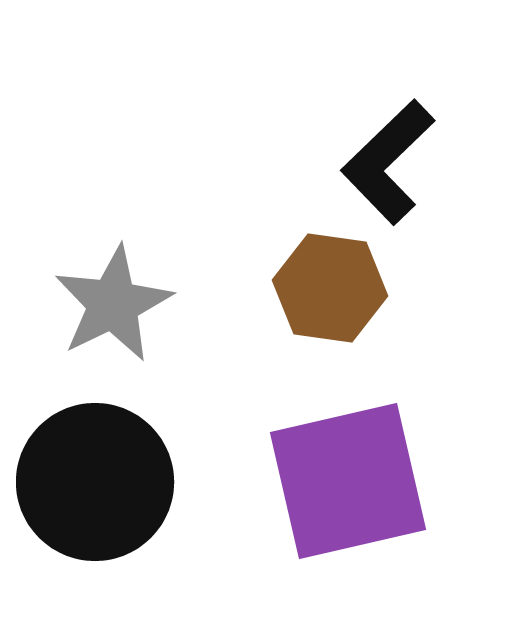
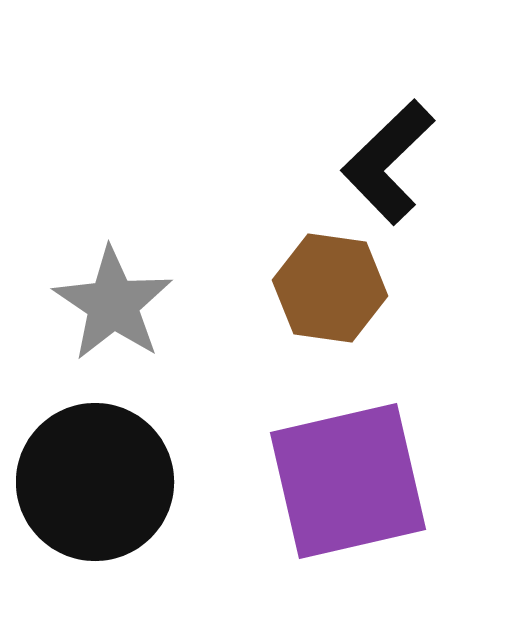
gray star: rotated 12 degrees counterclockwise
